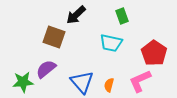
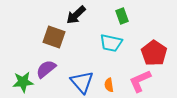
orange semicircle: rotated 24 degrees counterclockwise
